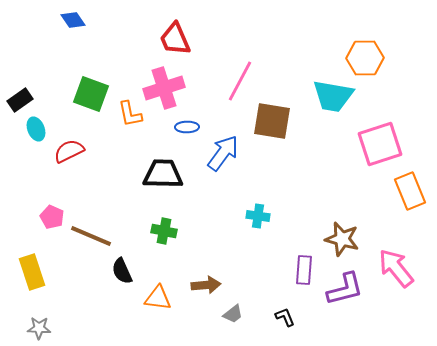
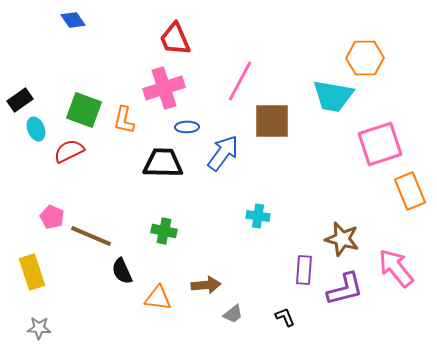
green square: moved 7 px left, 16 px down
orange L-shape: moved 6 px left, 6 px down; rotated 24 degrees clockwise
brown square: rotated 9 degrees counterclockwise
black trapezoid: moved 11 px up
